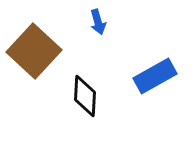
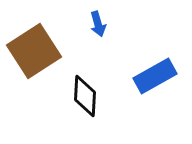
blue arrow: moved 2 px down
brown square: rotated 14 degrees clockwise
